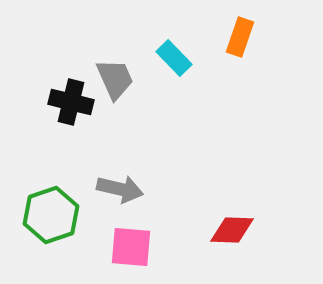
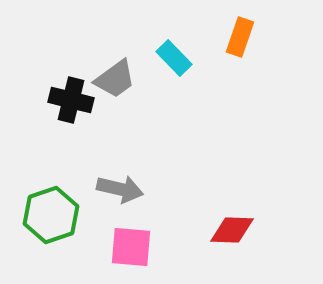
gray trapezoid: rotated 78 degrees clockwise
black cross: moved 2 px up
